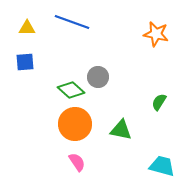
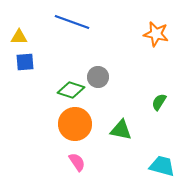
yellow triangle: moved 8 px left, 9 px down
green diamond: rotated 24 degrees counterclockwise
